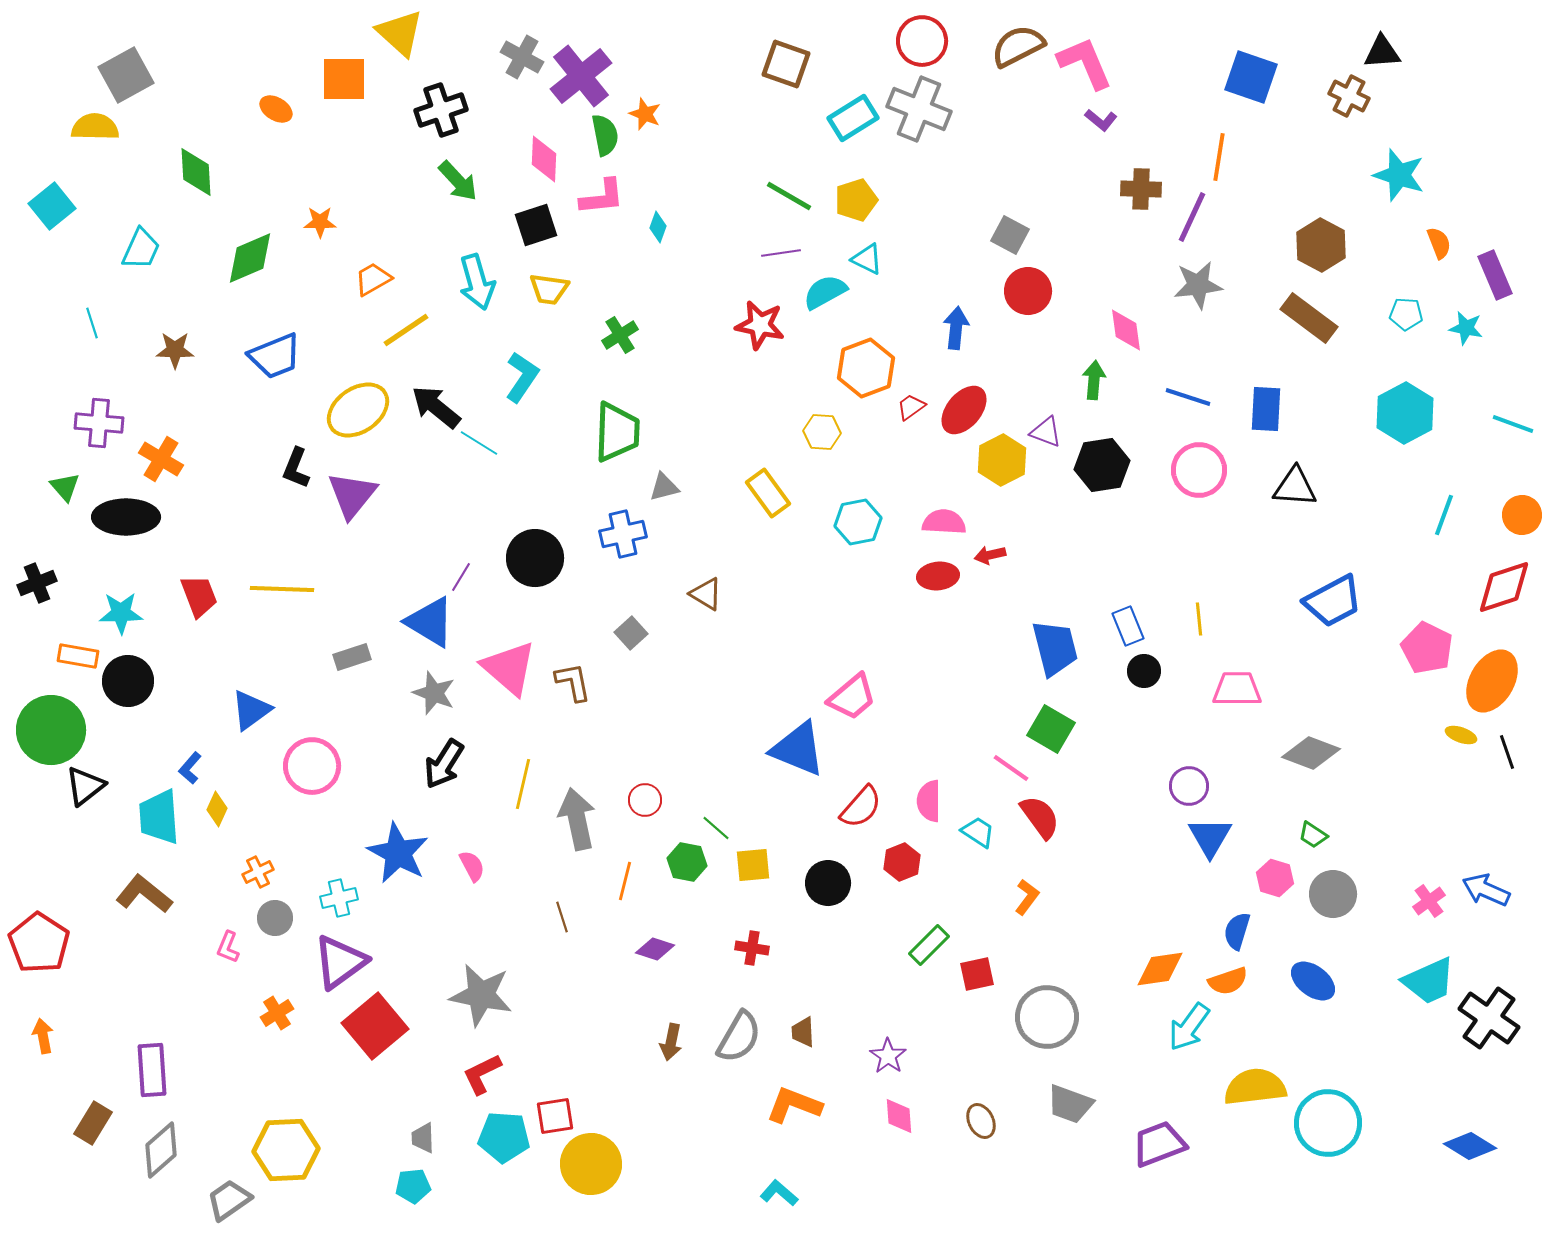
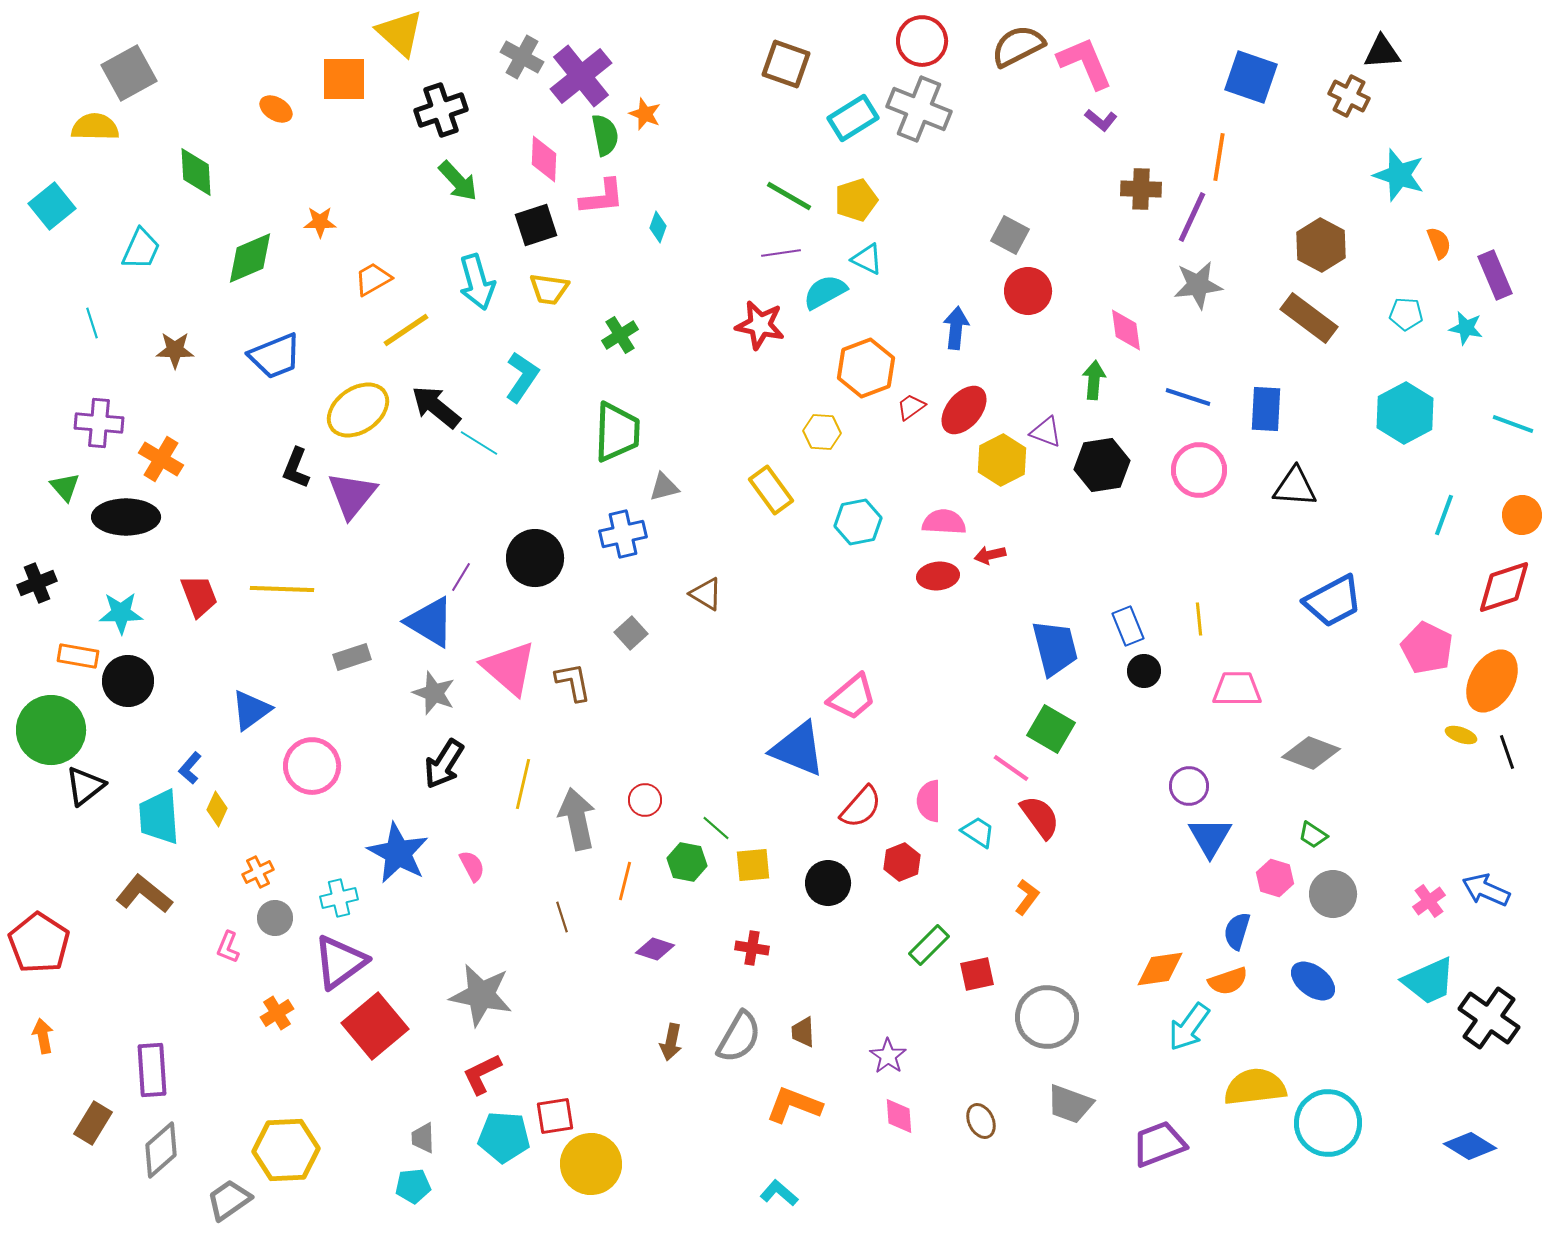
gray square at (126, 75): moved 3 px right, 2 px up
yellow rectangle at (768, 493): moved 3 px right, 3 px up
